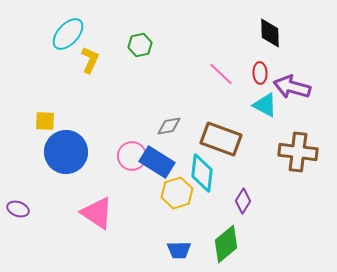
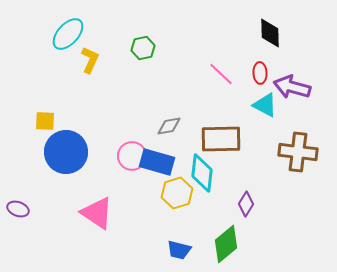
green hexagon: moved 3 px right, 3 px down
brown rectangle: rotated 21 degrees counterclockwise
blue rectangle: rotated 16 degrees counterclockwise
purple diamond: moved 3 px right, 3 px down
blue trapezoid: rotated 15 degrees clockwise
